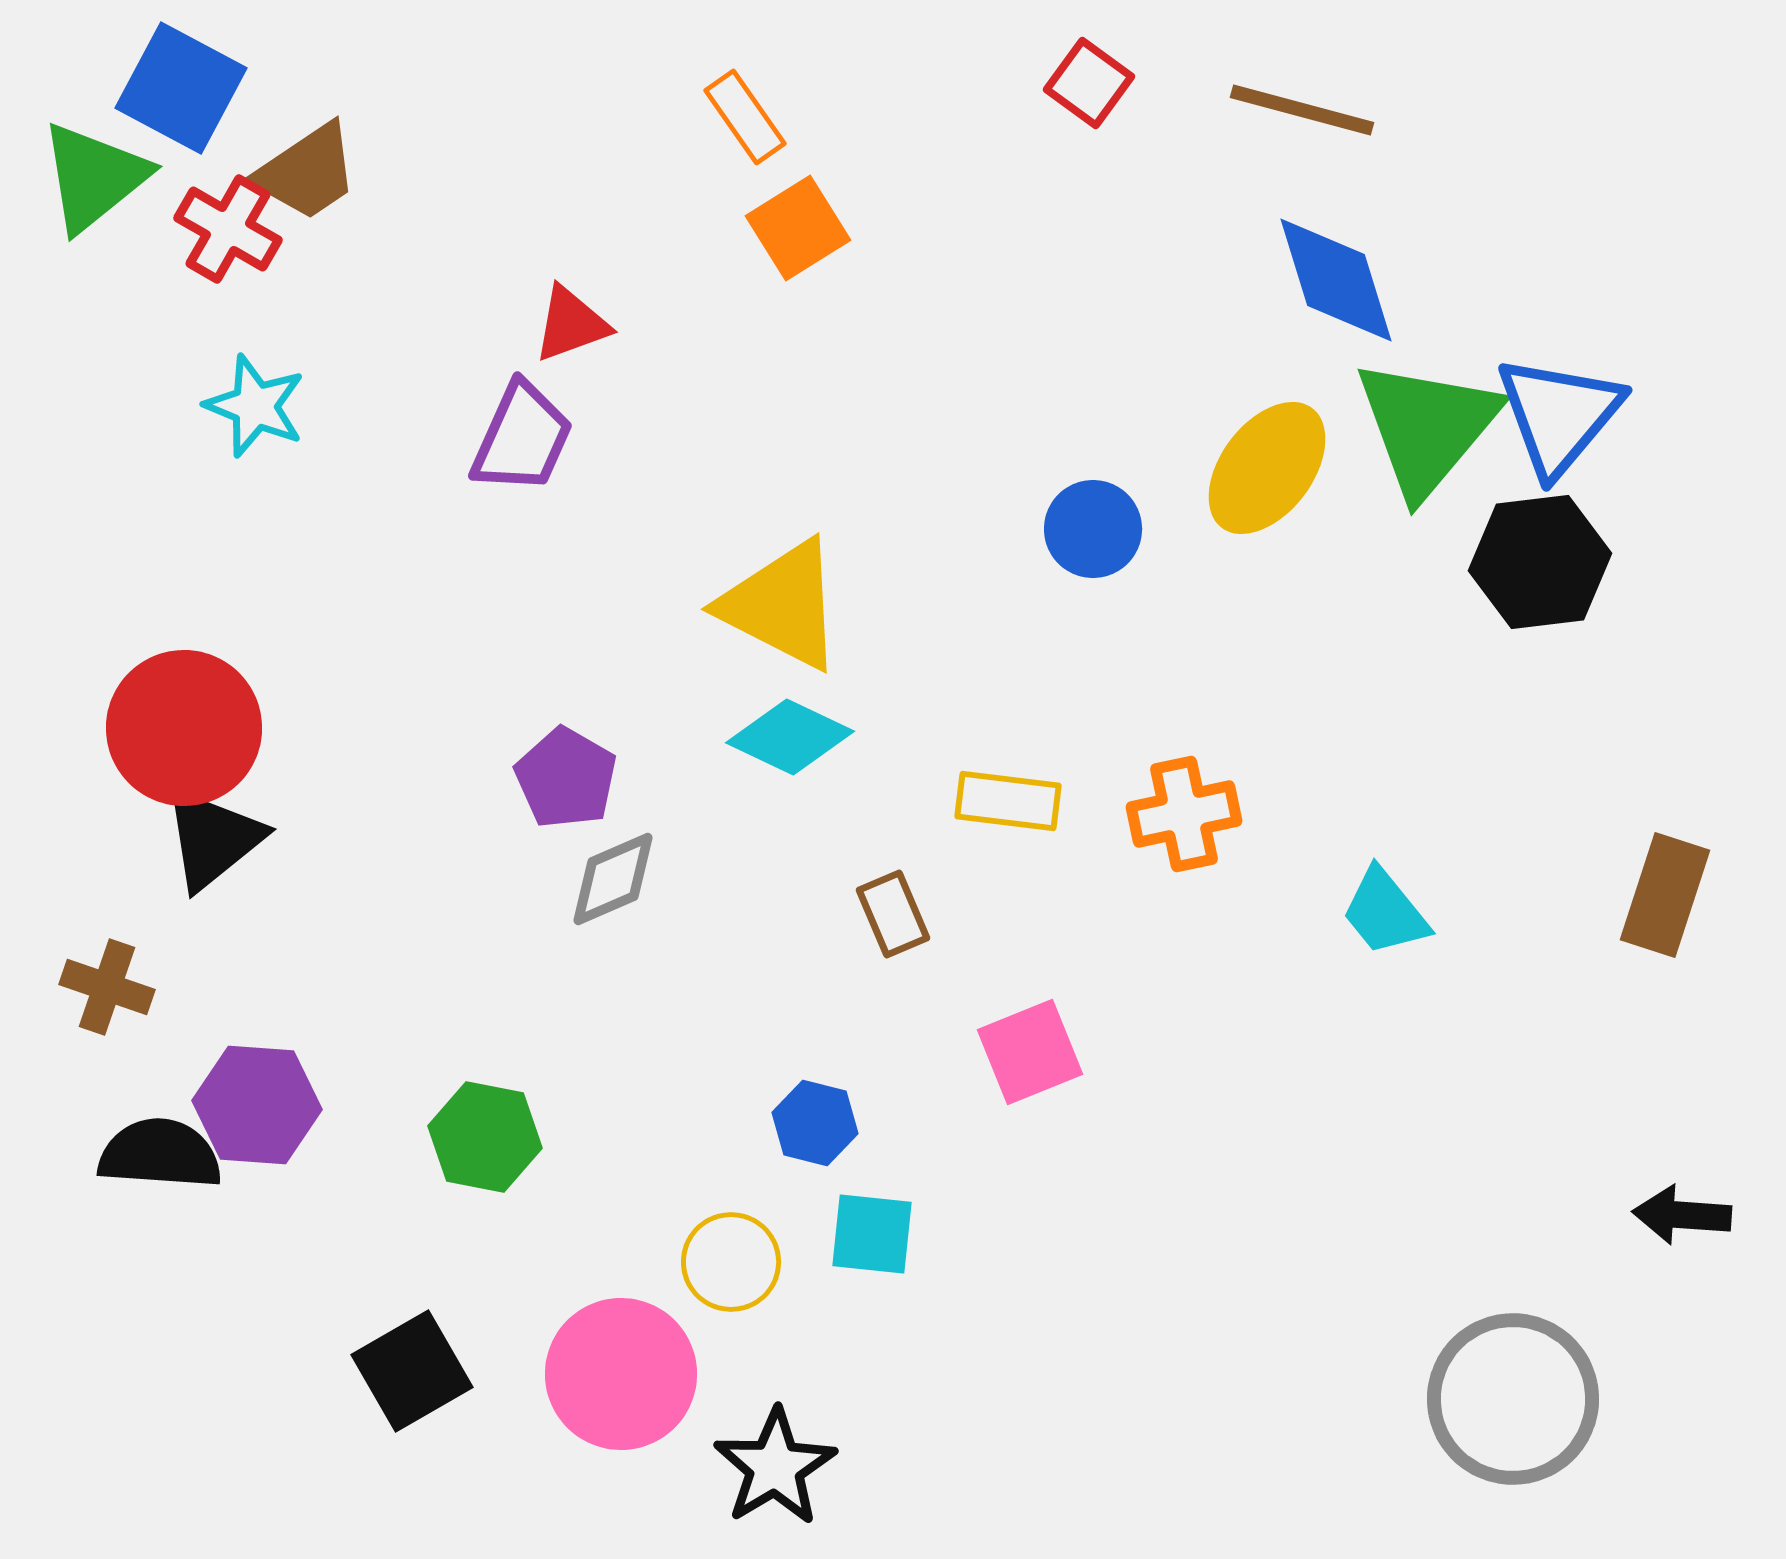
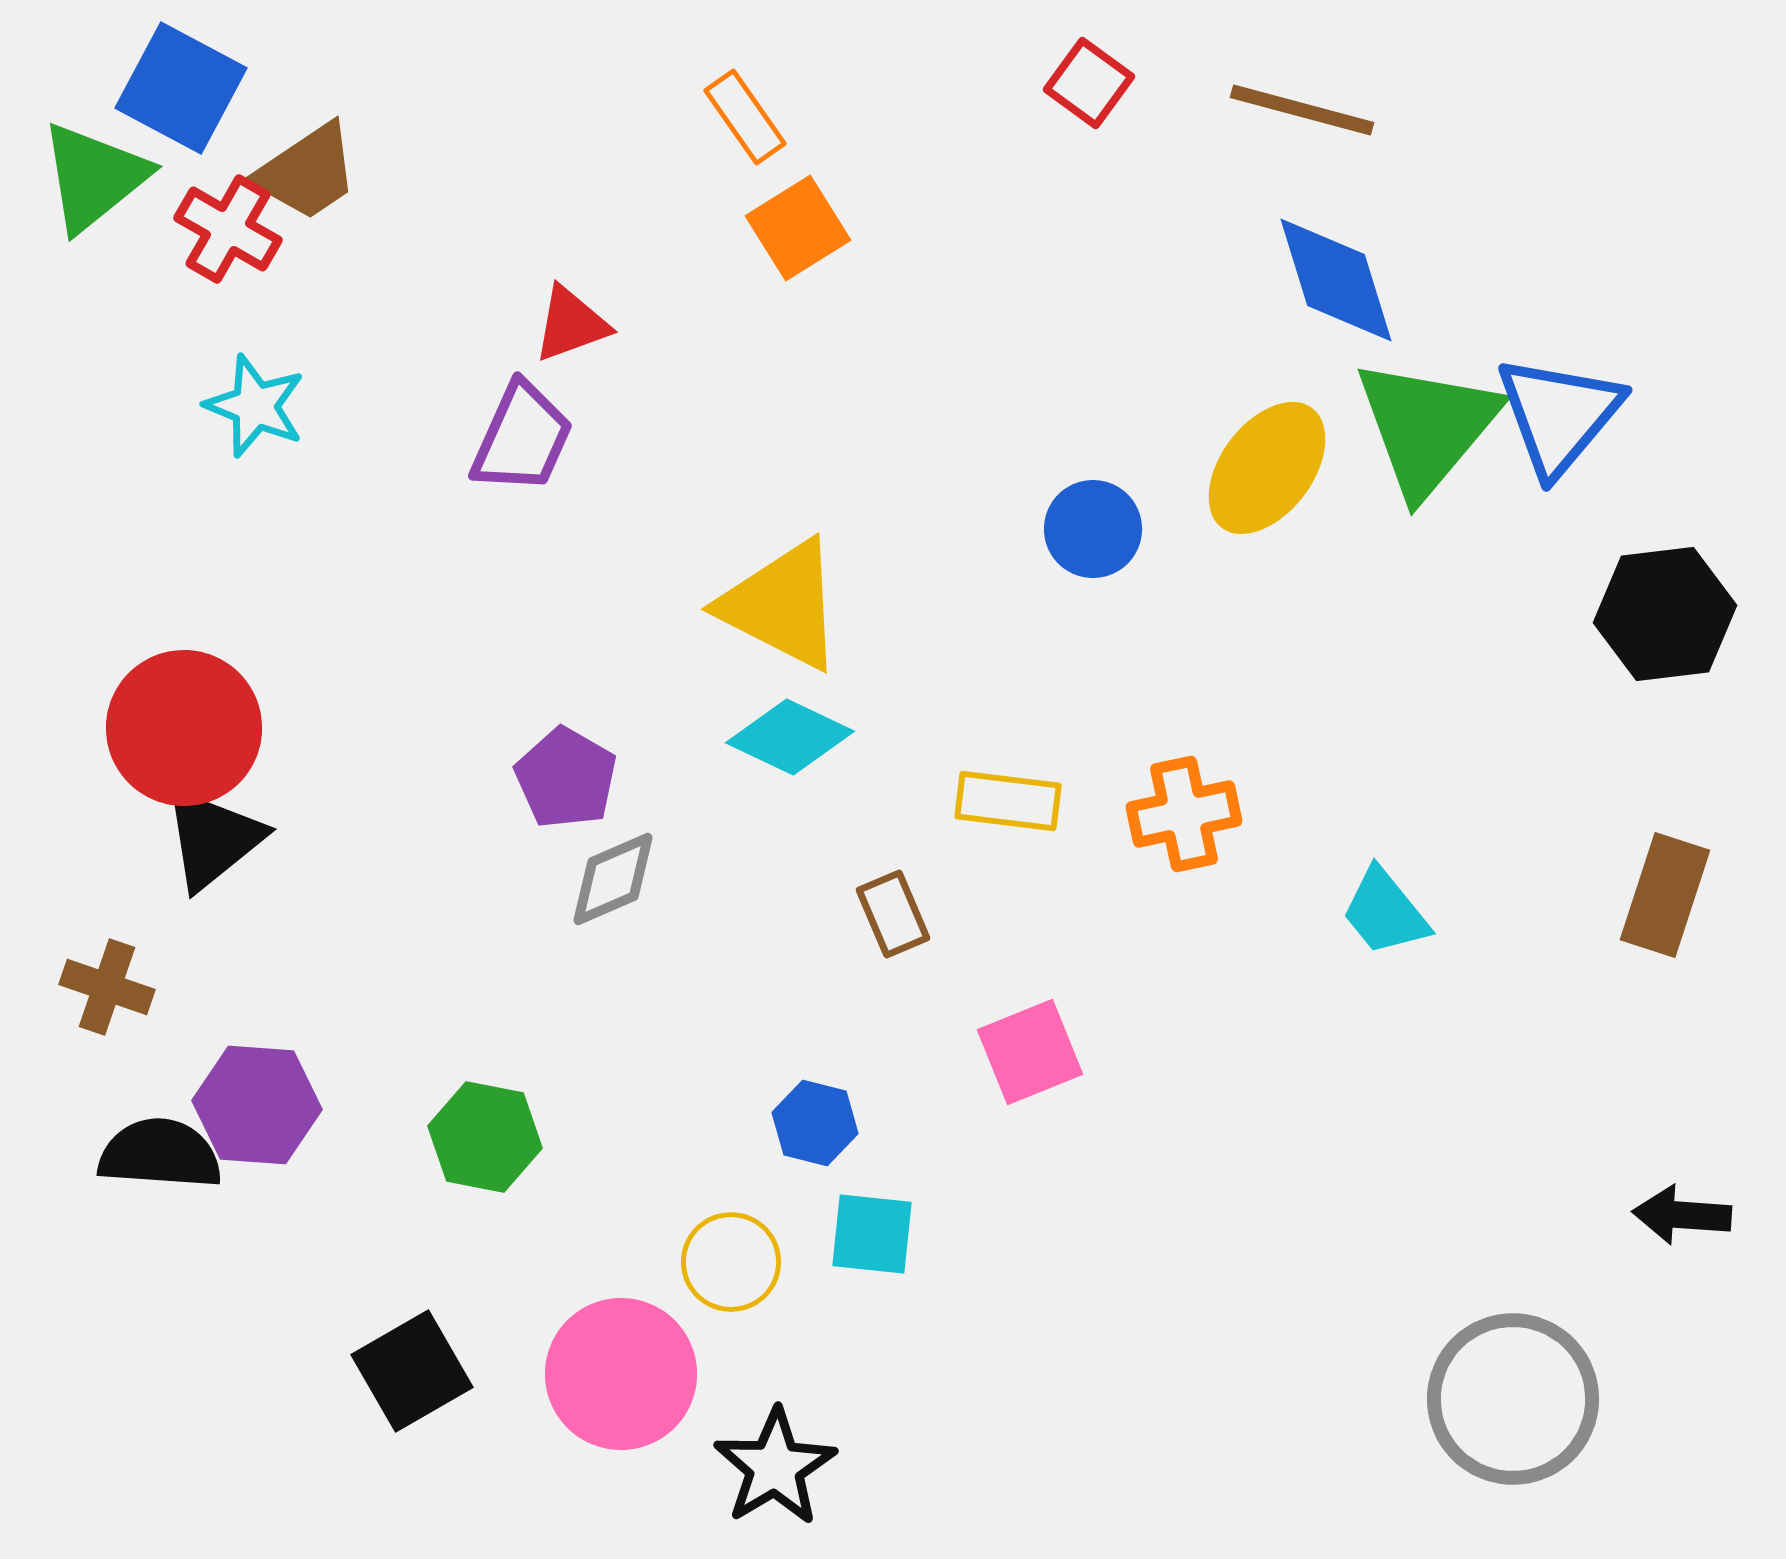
black hexagon at (1540, 562): moved 125 px right, 52 px down
